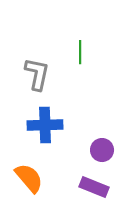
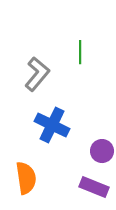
gray L-shape: rotated 28 degrees clockwise
blue cross: moved 7 px right; rotated 28 degrees clockwise
purple circle: moved 1 px down
orange semicircle: moved 3 px left; rotated 32 degrees clockwise
